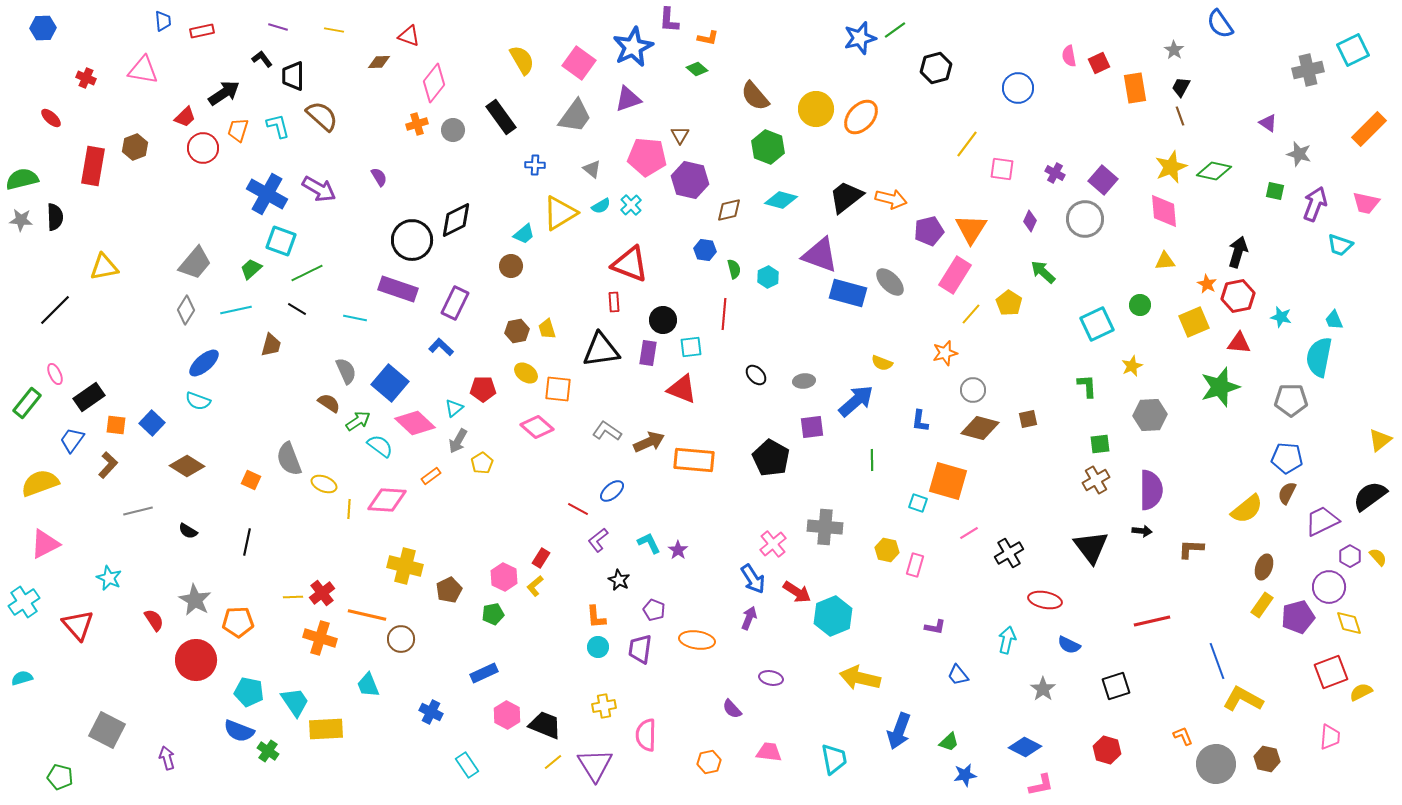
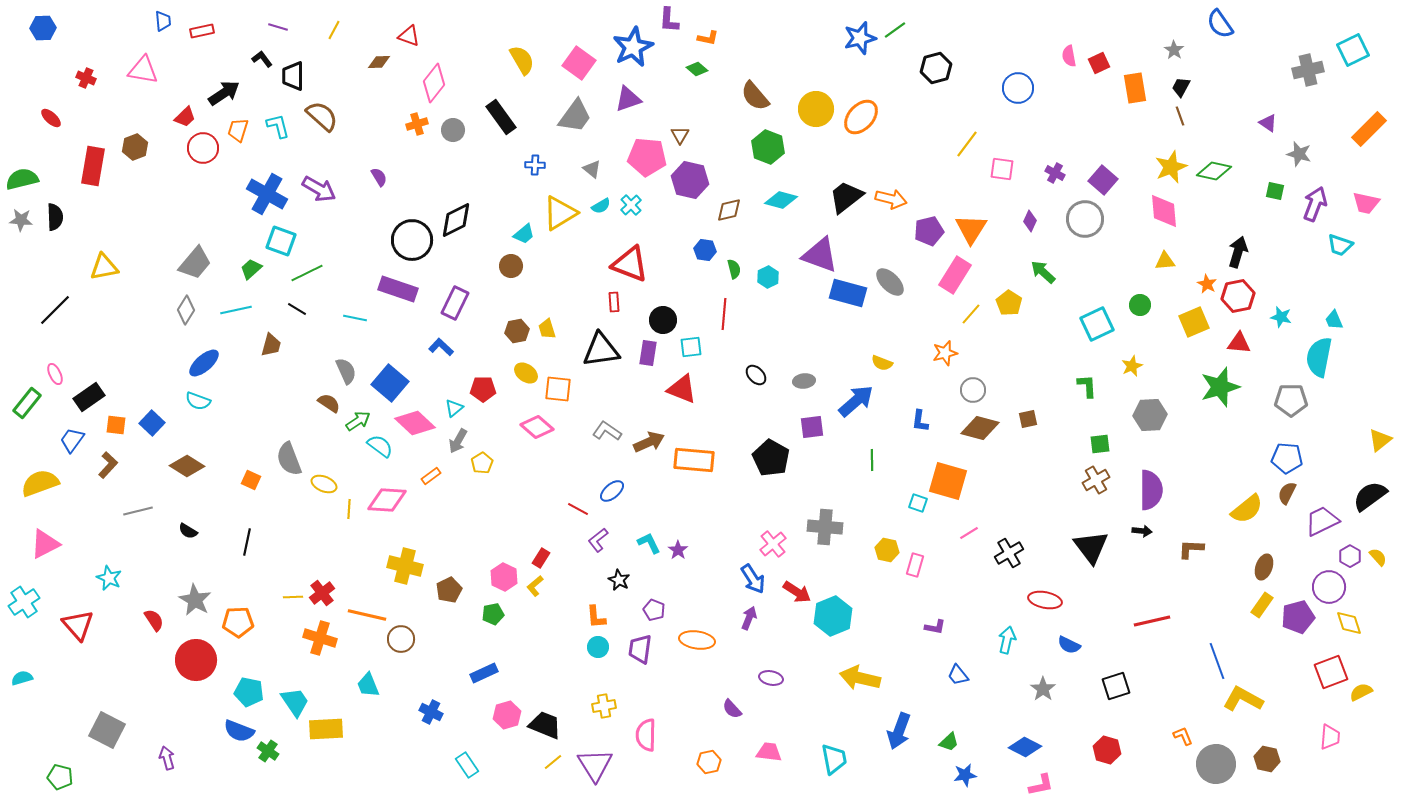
yellow line at (334, 30): rotated 72 degrees counterclockwise
pink hexagon at (507, 715): rotated 16 degrees clockwise
